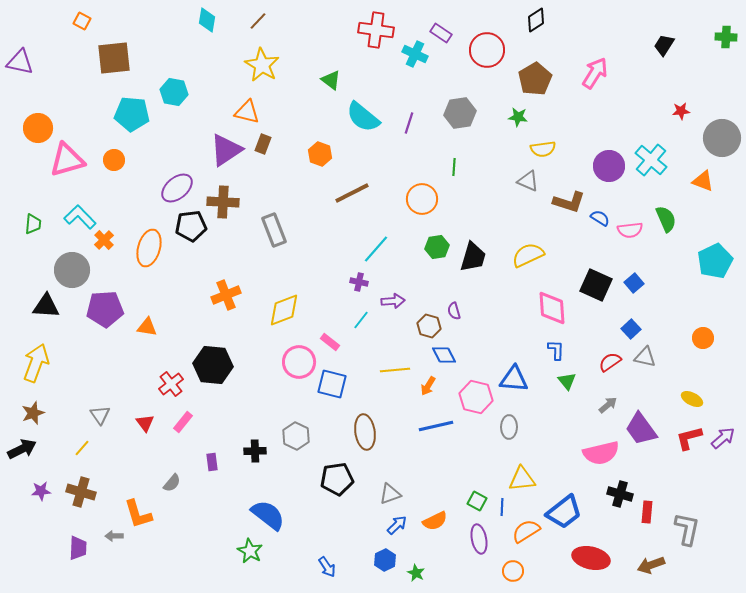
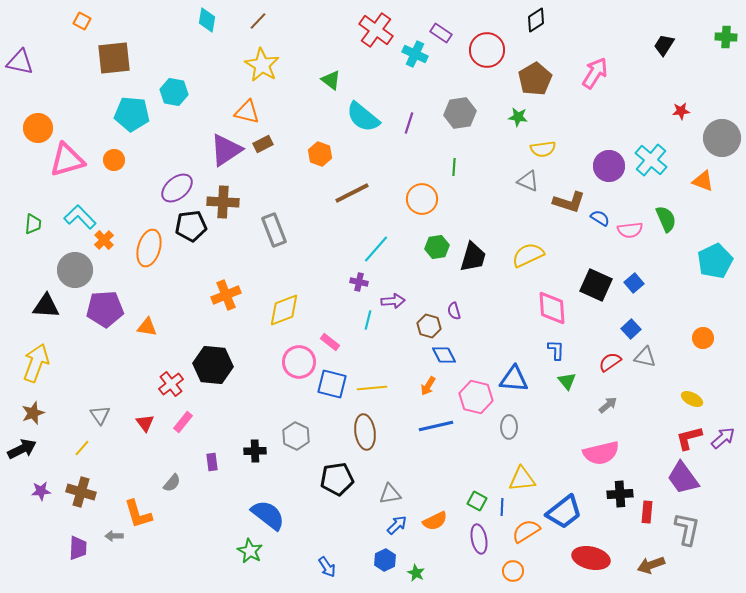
red cross at (376, 30): rotated 28 degrees clockwise
brown rectangle at (263, 144): rotated 42 degrees clockwise
gray circle at (72, 270): moved 3 px right
cyan line at (361, 320): moved 7 px right; rotated 24 degrees counterclockwise
yellow line at (395, 370): moved 23 px left, 18 px down
purple trapezoid at (641, 429): moved 42 px right, 49 px down
gray triangle at (390, 494): rotated 10 degrees clockwise
black cross at (620, 494): rotated 20 degrees counterclockwise
